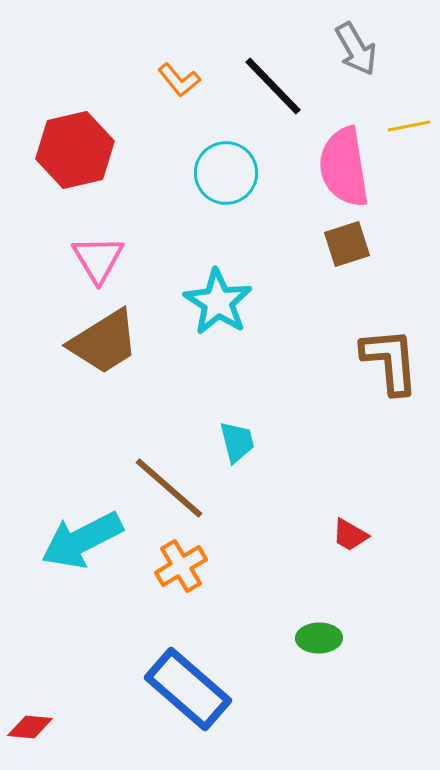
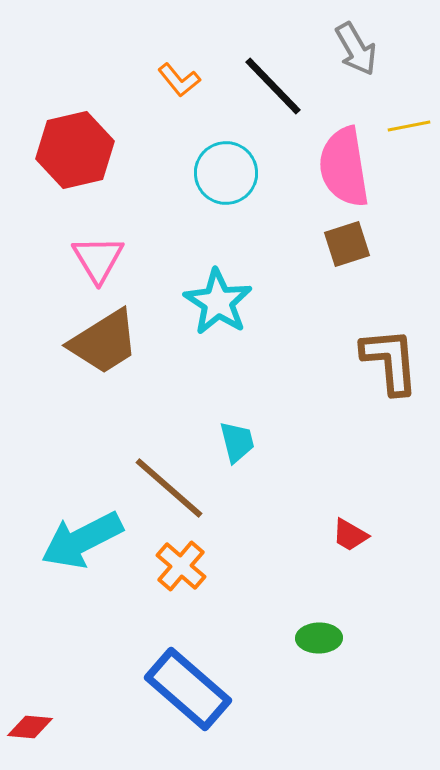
orange cross: rotated 18 degrees counterclockwise
